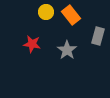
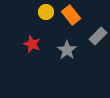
gray rectangle: rotated 30 degrees clockwise
red star: rotated 12 degrees clockwise
